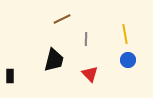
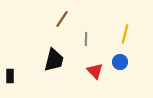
brown line: rotated 30 degrees counterclockwise
yellow line: rotated 24 degrees clockwise
blue circle: moved 8 px left, 2 px down
red triangle: moved 5 px right, 3 px up
